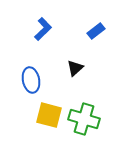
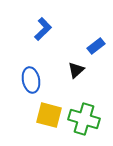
blue rectangle: moved 15 px down
black triangle: moved 1 px right, 2 px down
